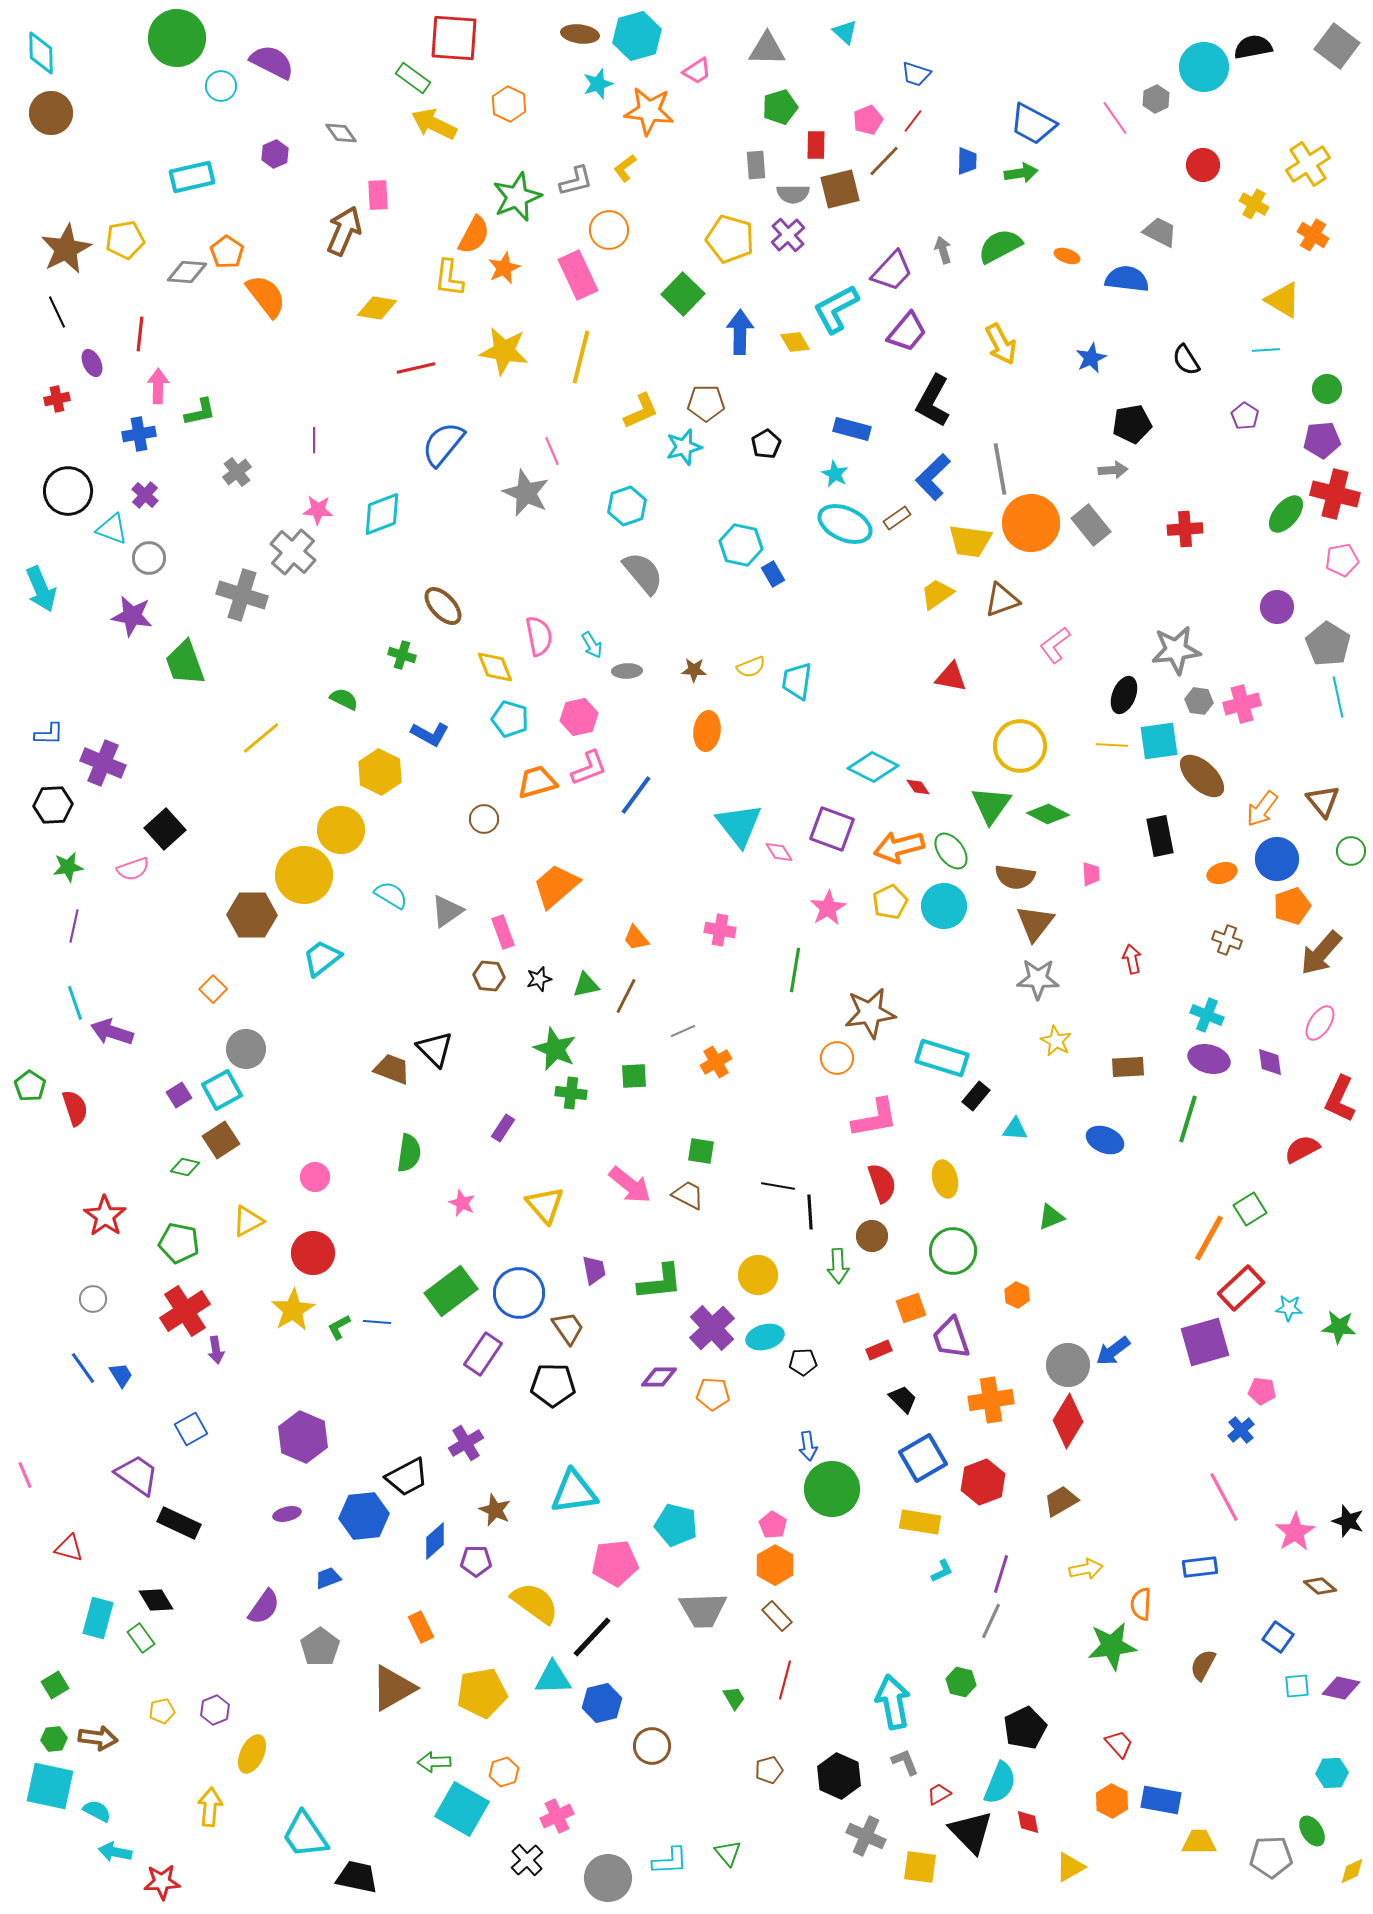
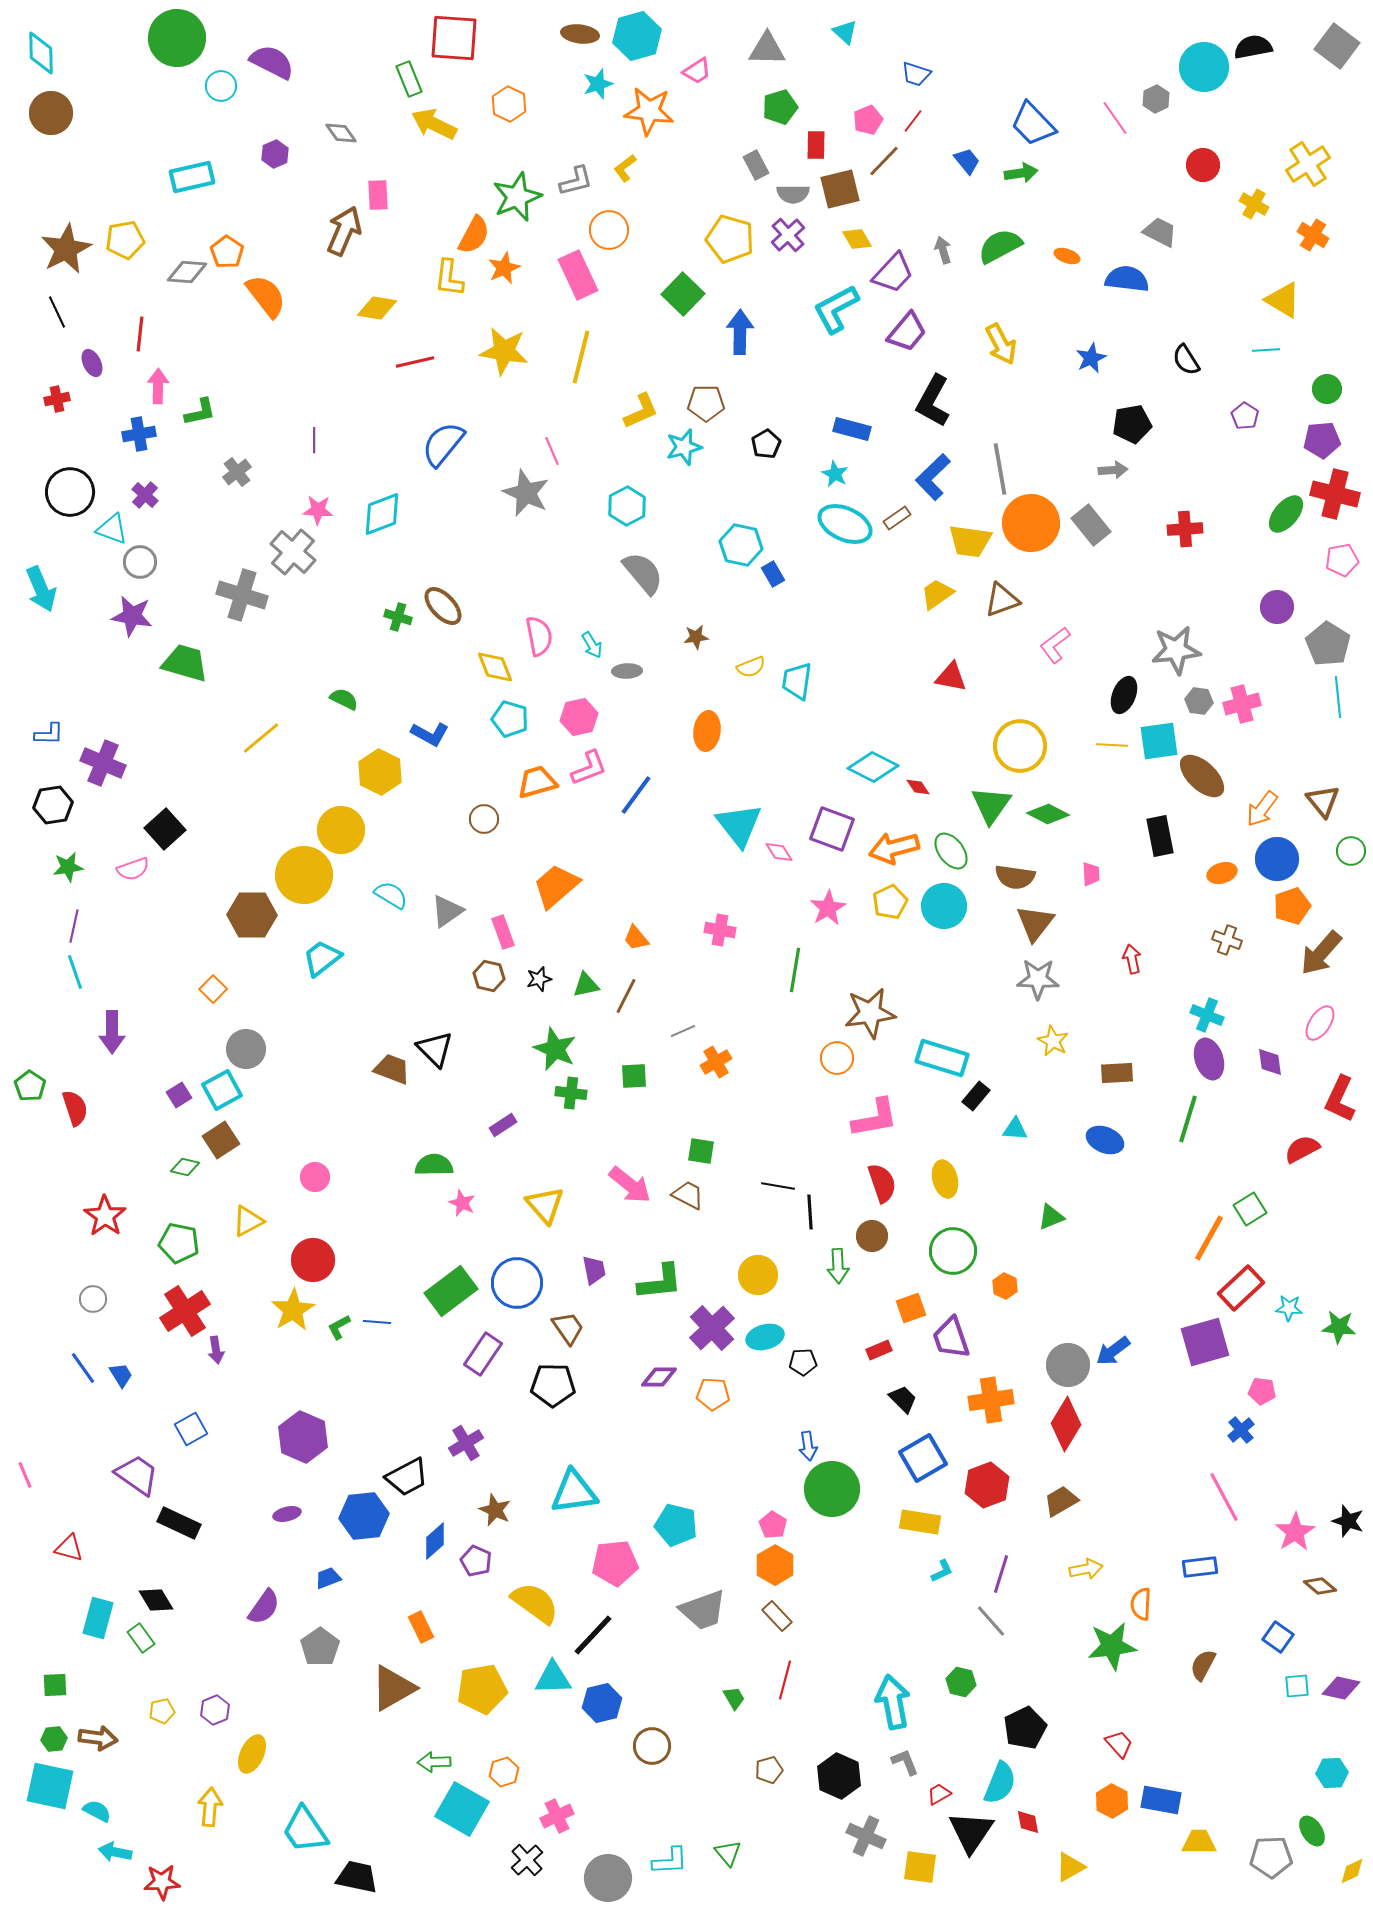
green rectangle at (413, 78): moved 4 px left, 1 px down; rotated 32 degrees clockwise
blue trapezoid at (1033, 124): rotated 18 degrees clockwise
blue trapezoid at (967, 161): rotated 40 degrees counterclockwise
gray rectangle at (756, 165): rotated 24 degrees counterclockwise
purple trapezoid at (892, 271): moved 1 px right, 2 px down
yellow diamond at (795, 342): moved 62 px right, 103 px up
red line at (416, 368): moved 1 px left, 6 px up
black circle at (68, 491): moved 2 px right, 1 px down
cyan hexagon at (627, 506): rotated 9 degrees counterclockwise
gray circle at (149, 558): moved 9 px left, 4 px down
green cross at (402, 655): moved 4 px left, 38 px up
green trapezoid at (185, 663): rotated 126 degrees clockwise
brown star at (694, 670): moved 2 px right, 33 px up; rotated 10 degrees counterclockwise
cyan line at (1338, 697): rotated 6 degrees clockwise
black hexagon at (53, 805): rotated 6 degrees counterclockwise
orange arrow at (899, 847): moved 5 px left, 1 px down
brown hexagon at (489, 976): rotated 8 degrees clockwise
cyan line at (75, 1003): moved 31 px up
purple arrow at (112, 1032): rotated 108 degrees counterclockwise
yellow star at (1056, 1041): moved 3 px left
purple ellipse at (1209, 1059): rotated 57 degrees clockwise
brown rectangle at (1128, 1067): moved 11 px left, 6 px down
purple rectangle at (503, 1128): moved 3 px up; rotated 24 degrees clockwise
green semicircle at (409, 1153): moved 25 px right, 12 px down; rotated 99 degrees counterclockwise
red circle at (313, 1253): moved 7 px down
blue circle at (519, 1293): moved 2 px left, 10 px up
orange hexagon at (1017, 1295): moved 12 px left, 9 px up
red diamond at (1068, 1421): moved 2 px left, 3 px down
red hexagon at (983, 1482): moved 4 px right, 3 px down
purple pentagon at (476, 1561): rotated 24 degrees clockwise
gray trapezoid at (703, 1610): rotated 18 degrees counterclockwise
gray line at (991, 1621): rotated 66 degrees counterclockwise
black line at (592, 1637): moved 1 px right, 2 px up
green square at (55, 1685): rotated 28 degrees clockwise
yellow pentagon at (482, 1693): moved 4 px up
black triangle at (971, 1832): rotated 18 degrees clockwise
cyan trapezoid at (305, 1835): moved 5 px up
